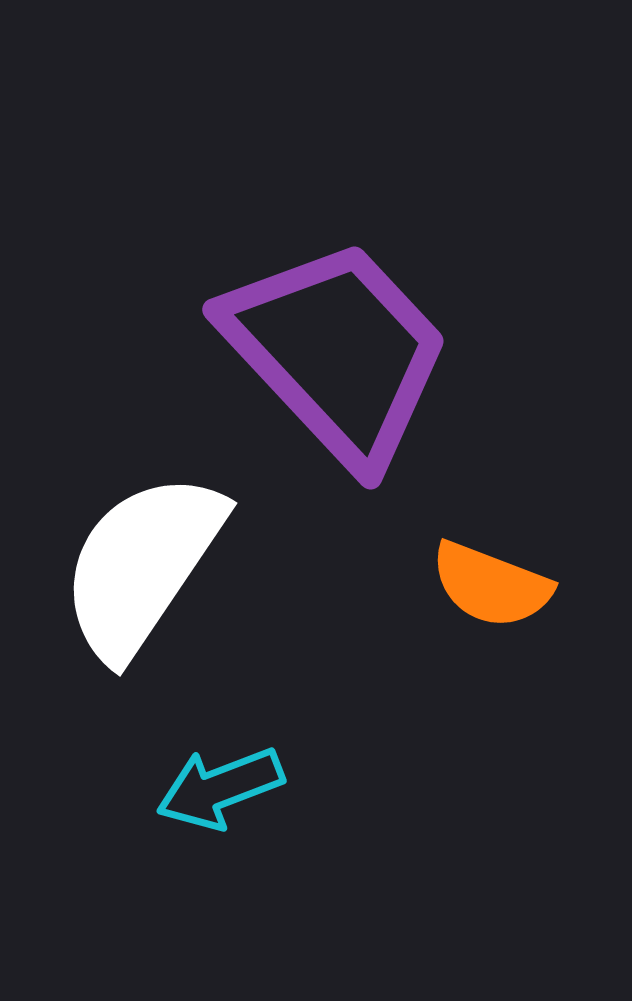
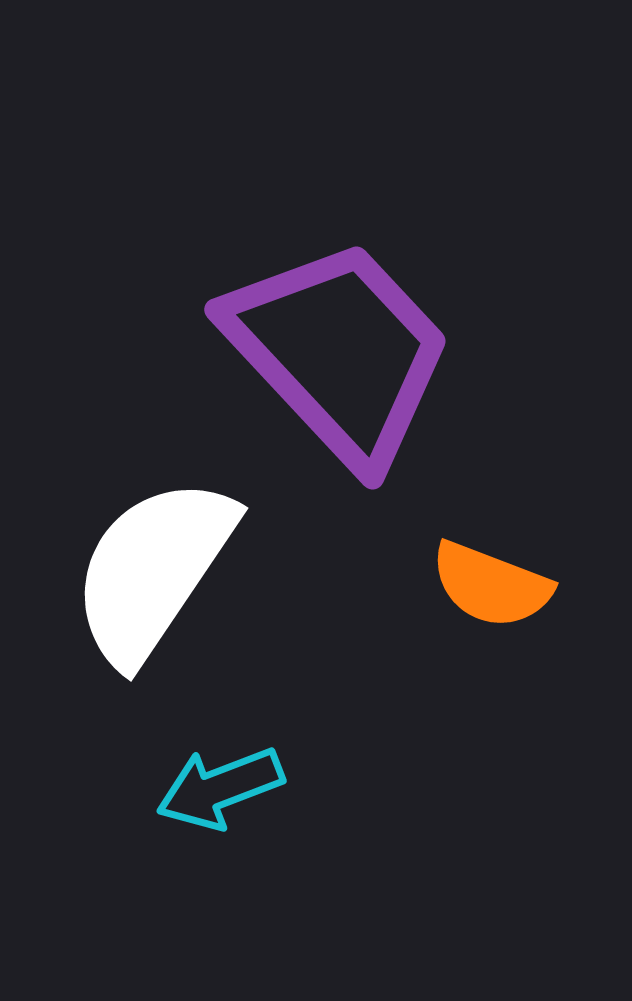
purple trapezoid: moved 2 px right
white semicircle: moved 11 px right, 5 px down
